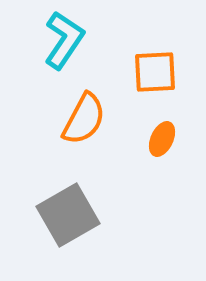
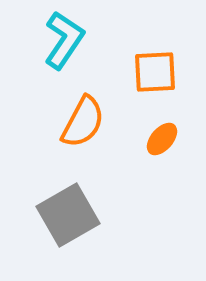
orange semicircle: moved 1 px left, 3 px down
orange ellipse: rotated 16 degrees clockwise
